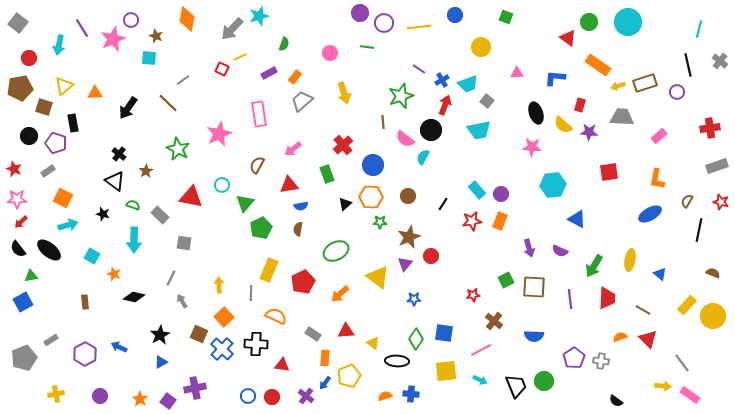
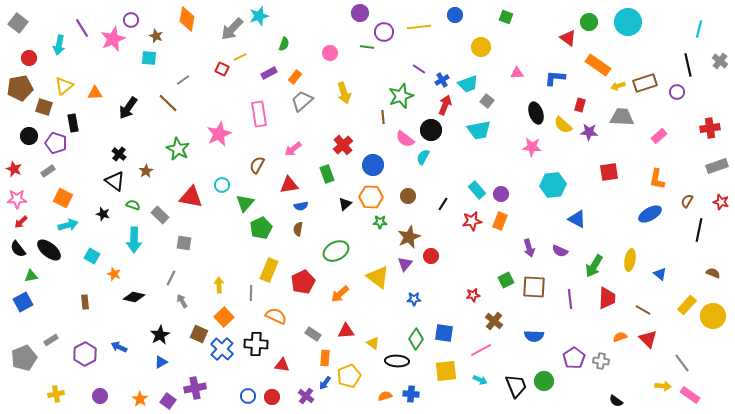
purple circle at (384, 23): moved 9 px down
brown line at (383, 122): moved 5 px up
